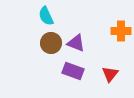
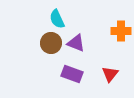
cyan semicircle: moved 11 px right, 3 px down
purple rectangle: moved 1 px left, 3 px down
